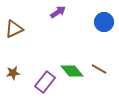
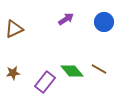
purple arrow: moved 8 px right, 7 px down
